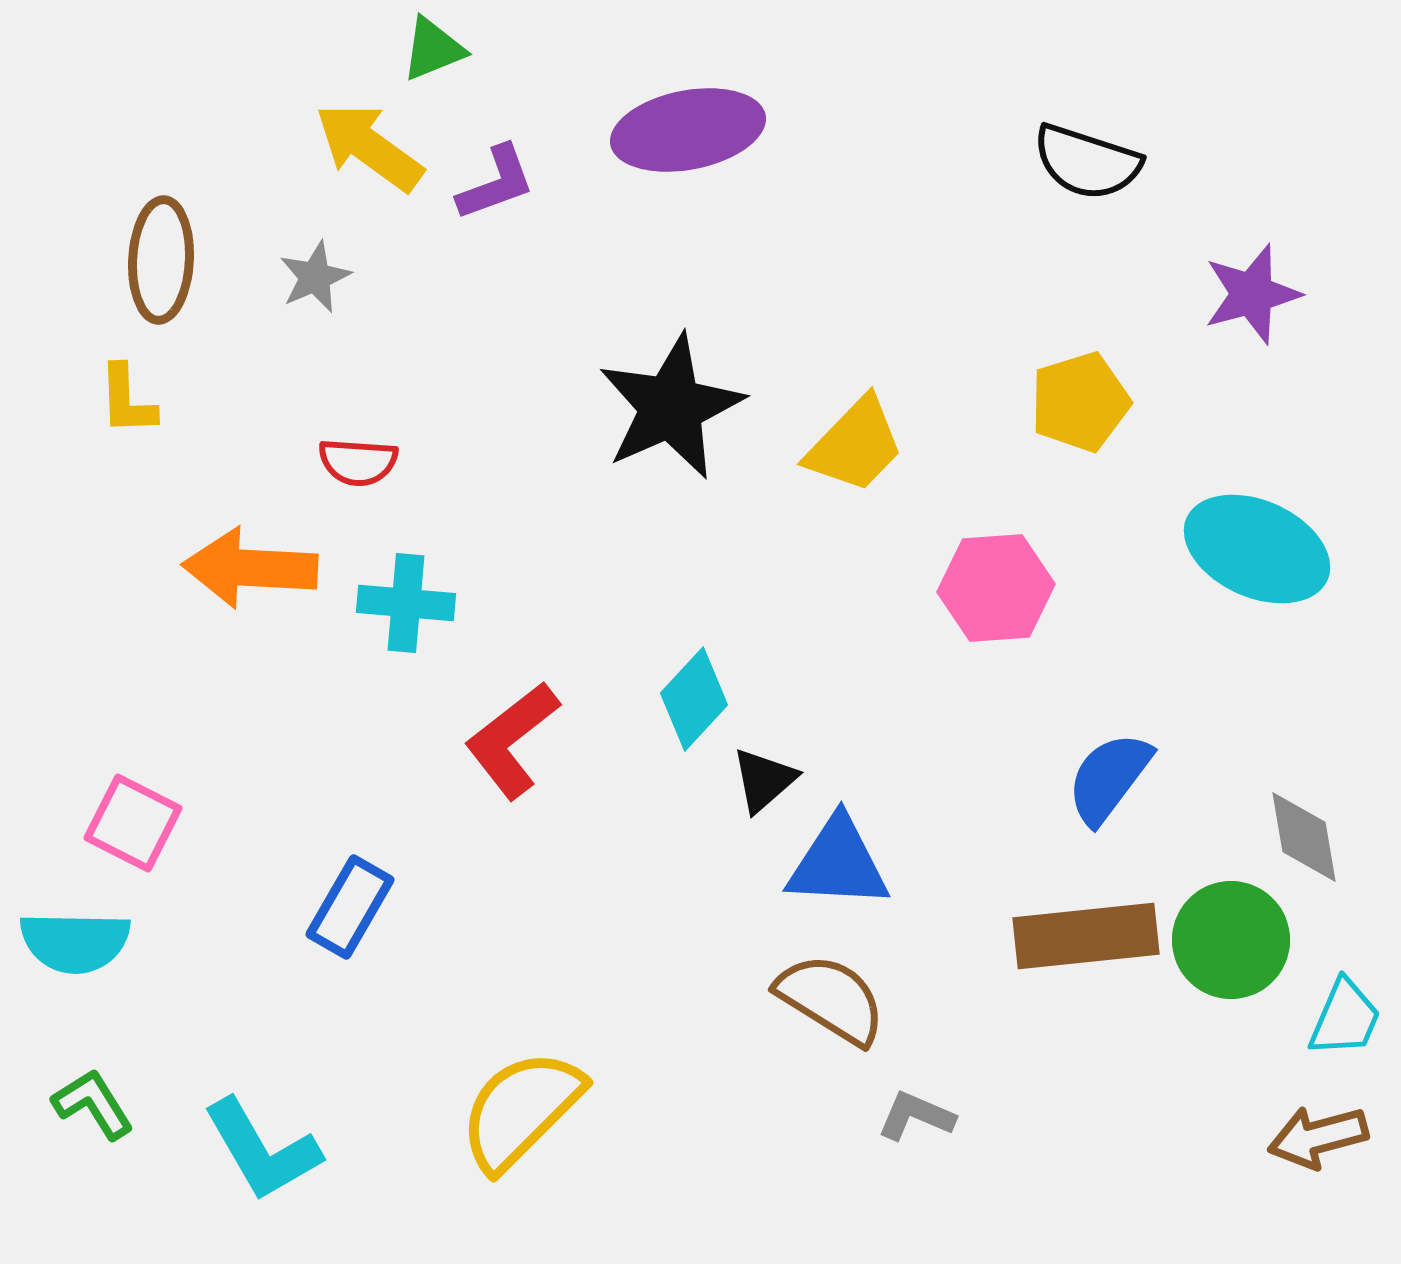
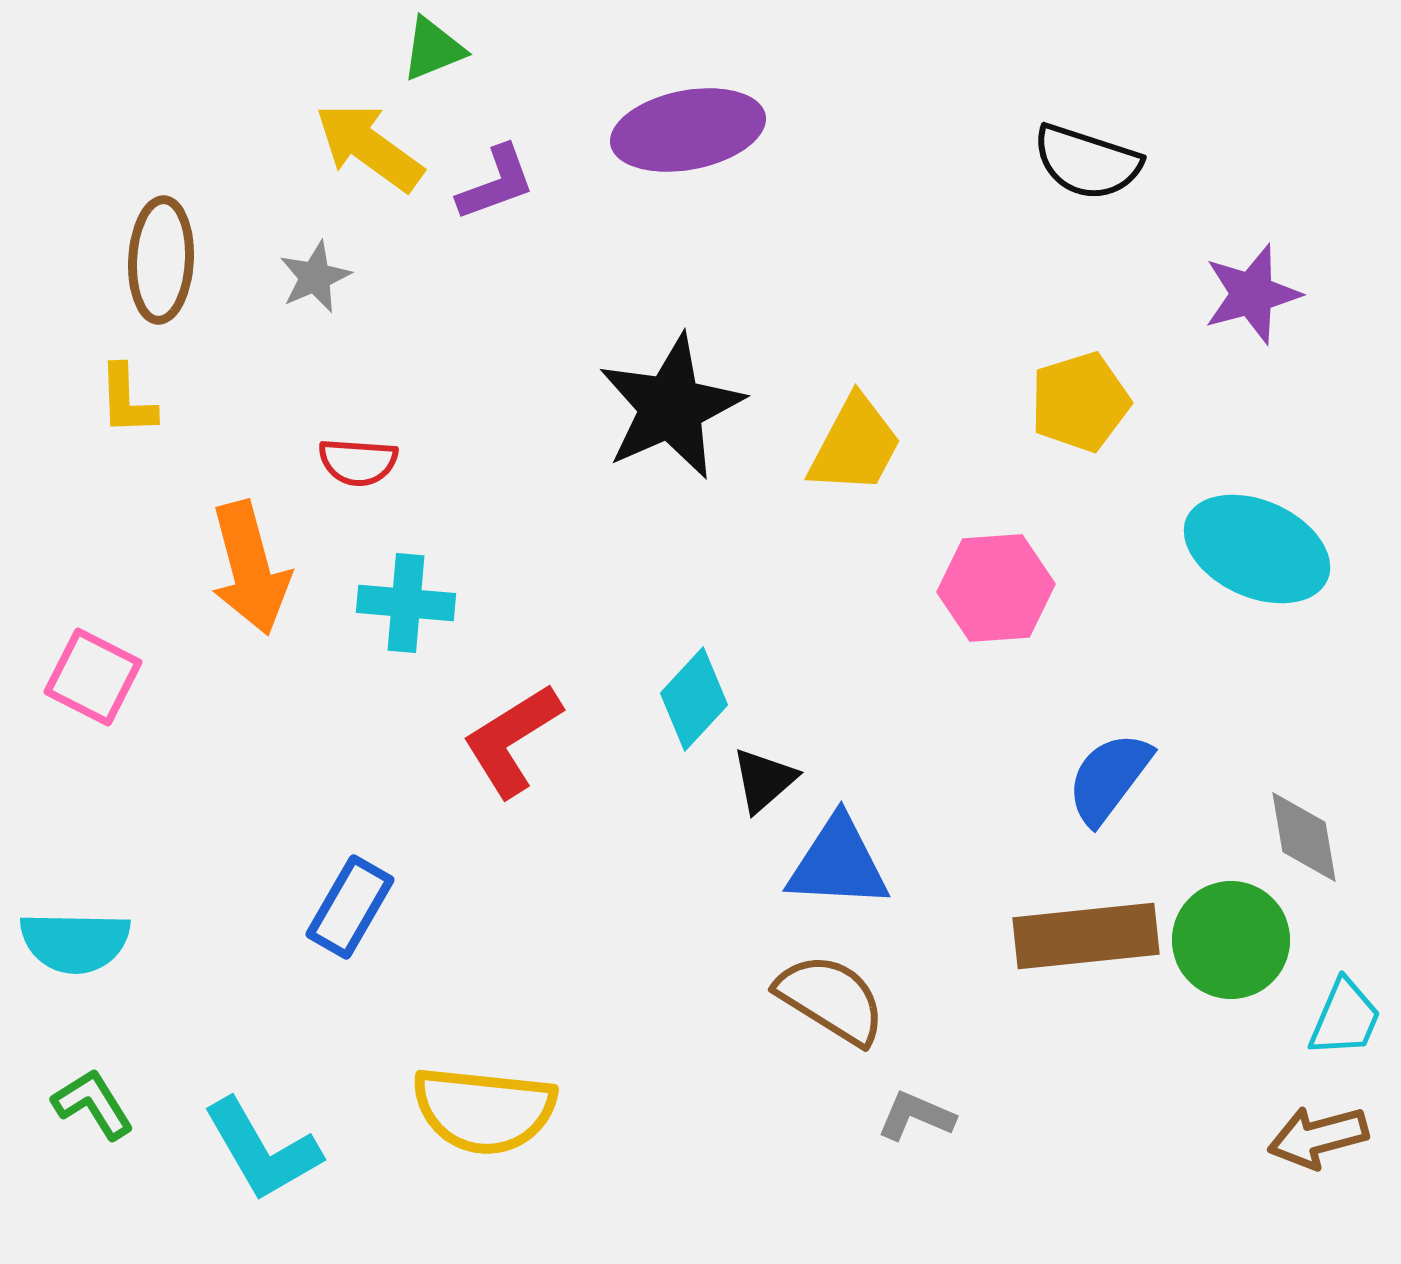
yellow trapezoid: rotated 16 degrees counterclockwise
orange arrow: rotated 108 degrees counterclockwise
red L-shape: rotated 6 degrees clockwise
pink square: moved 40 px left, 146 px up
yellow semicircle: moved 37 px left; rotated 129 degrees counterclockwise
